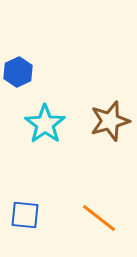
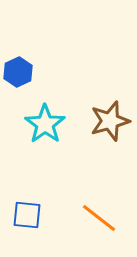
blue square: moved 2 px right
